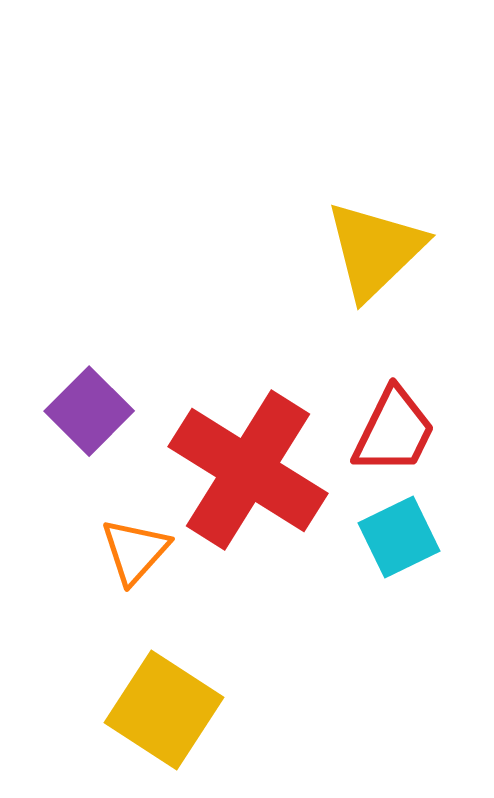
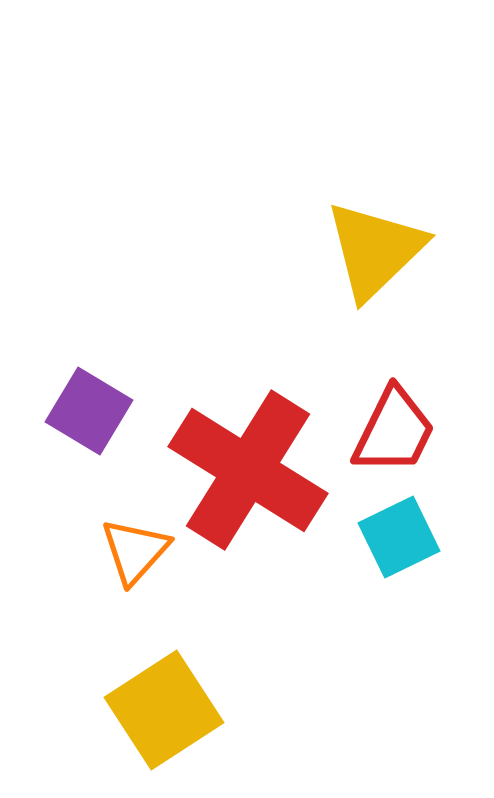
purple square: rotated 14 degrees counterclockwise
yellow square: rotated 24 degrees clockwise
